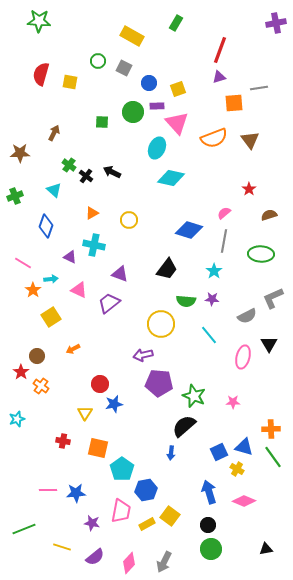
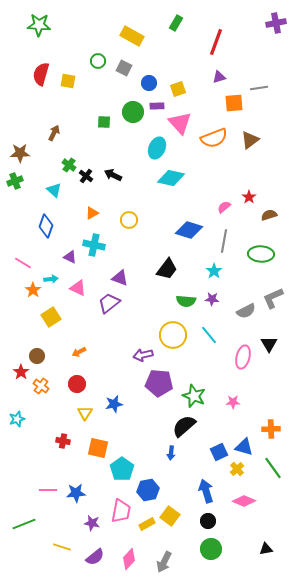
green star at (39, 21): moved 4 px down
red line at (220, 50): moved 4 px left, 8 px up
yellow square at (70, 82): moved 2 px left, 1 px up
green square at (102, 122): moved 2 px right
pink triangle at (177, 123): moved 3 px right
brown triangle at (250, 140): rotated 30 degrees clockwise
black arrow at (112, 172): moved 1 px right, 3 px down
red star at (249, 189): moved 8 px down
green cross at (15, 196): moved 15 px up
pink semicircle at (224, 213): moved 6 px up
purple triangle at (120, 274): moved 4 px down
pink triangle at (79, 290): moved 1 px left, 2 px up
gray semicircle at (247, 316): moved 1 px left, 5 px up
yellow circle at (161, 324): moved 12 px right, 11 px down
orange arrow at (73, 349): moved 6 px right, 3 px down
red circle at (100, 384): moved 23 px left
green line at (273, 457): moved 11 px down
yellow cross at (237, 469): rotated 16 degrees clockwise
blue hexagon at (146, 490): moved 2 px right
blue arrow at (209, 492): moved 3 px left, 1 px up
black circle at (208, 525): moved 4 px up
green line at (24, 529): moved 5 px up
pink diamond at (129, 563): moved 4 px up
